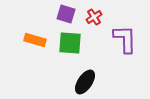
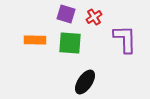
orange rectangle: rotated 15 degrees counterclockwise
